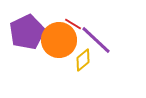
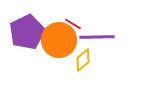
purple line: moved 1 px right, 3 px up; rotated 44 degrees counterclockwise
